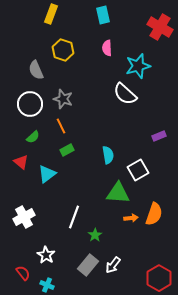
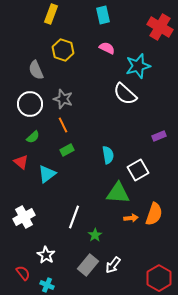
pink semicircle: rotated 119 degrees clockwise
orange line: moved 2 px right, 1 px up
